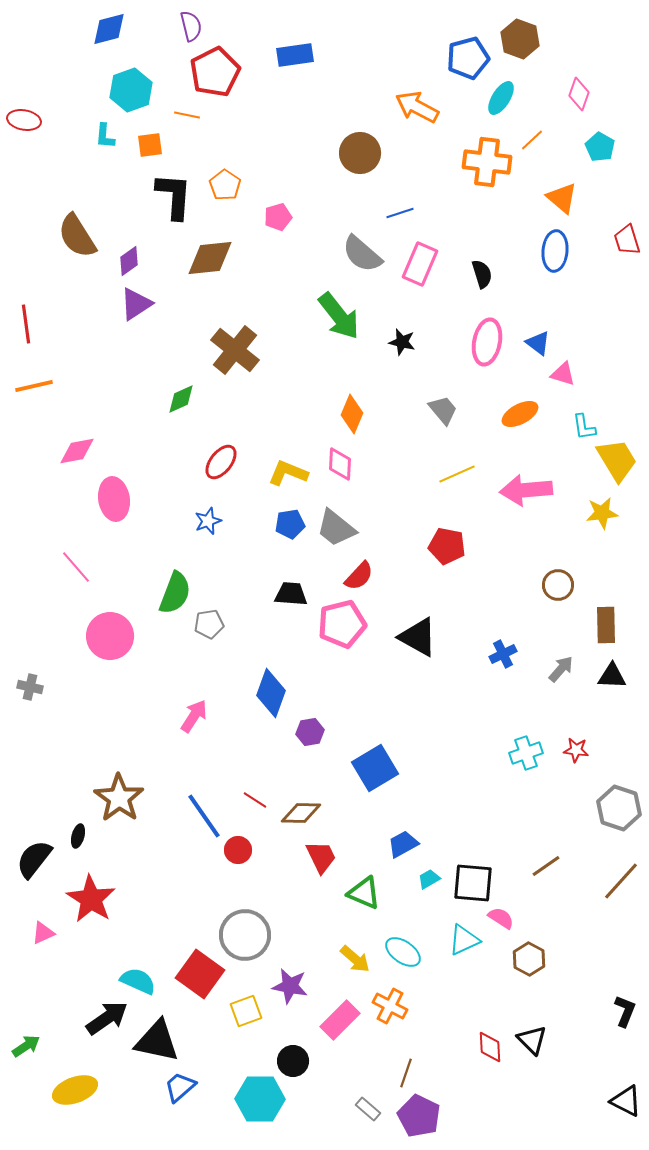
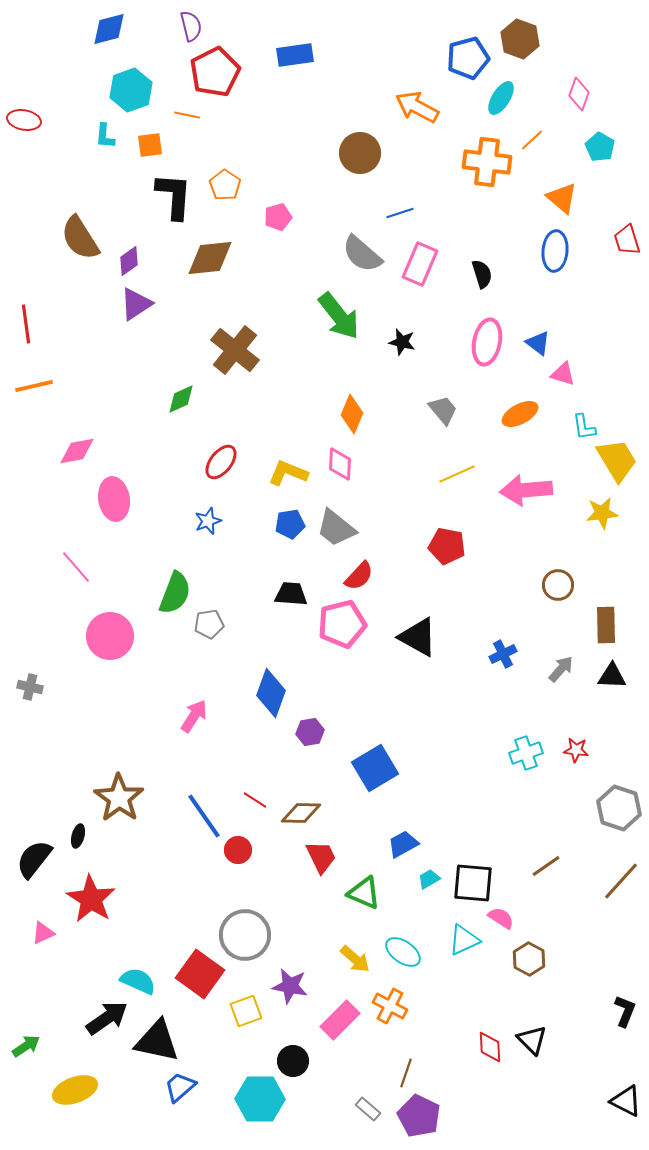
brown semicircle at (77, 236): moved 3 px right, 2 px down
